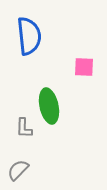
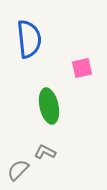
blue semicircle: moved 3 px down
pink square: moved 2 px left, 1 px down; rotated 15 degrees counterclockwise
gray L-shape: moved 21 px right, 24 px down; rotated 115 degrees clockwise
